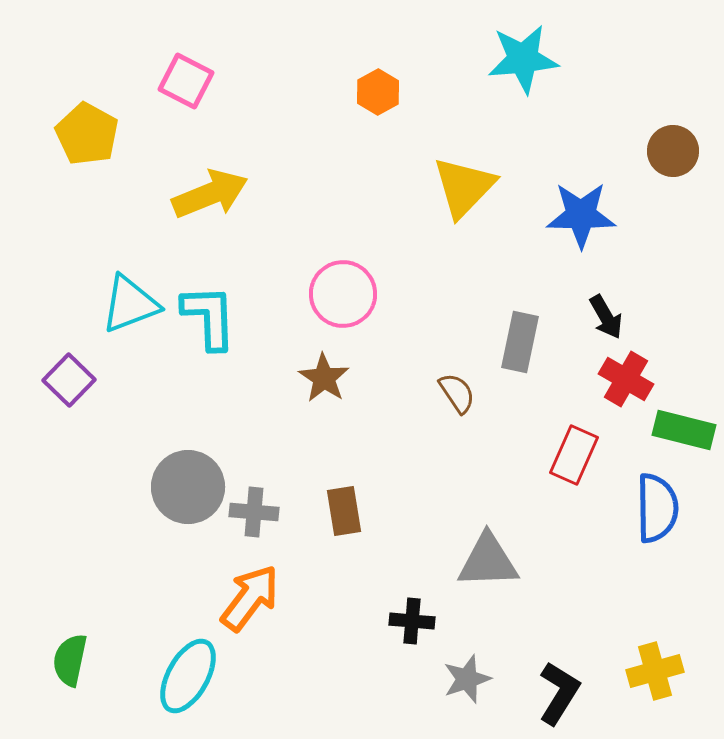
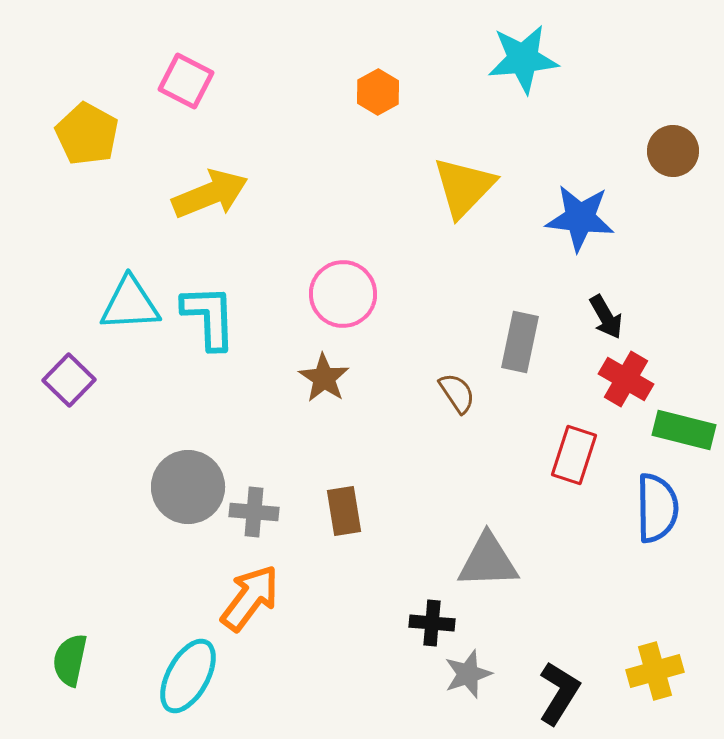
blue star: moved 1 px left, 3 px down; rotated 6 degrees clockwise
cyan triangle: rotated 18 degrees clockwise
red rectangle: rotated 6 degrees counterclockwise
black cross: moved 20 px right, 2 px down
gray star: moved 1 px right, 5 px up
